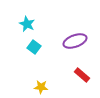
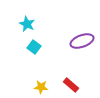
purple ellipse: moved 7 px right
red rectangle: moved 11 px left, 10 px down
